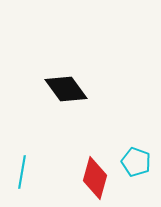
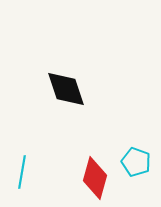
black diamond: rotated 18 degrees clockwise
